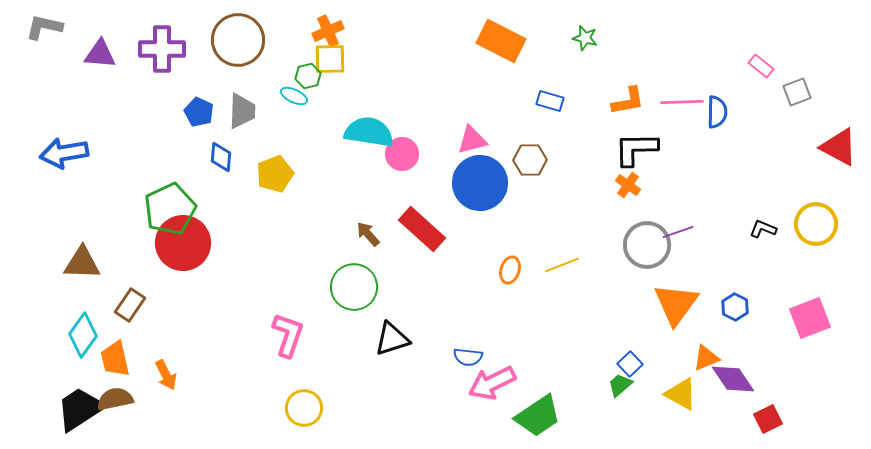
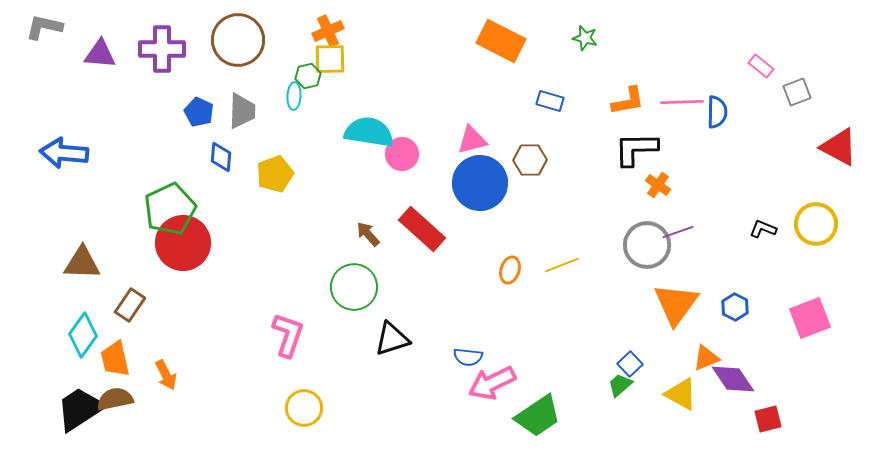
cyan ellipse at (294, 96): rotated 68 degrees clockwise
blue arrow at (64, 153): rotated 15 degrees clockwise
orange cross at (628, 185): moved 30 px right
red square at (768, 419): rotated 12 degrees clockwise
